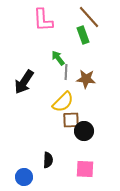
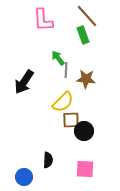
brown line: moved 2 px left, 1 px up
gray line: moved 2 px up
